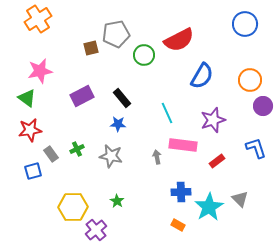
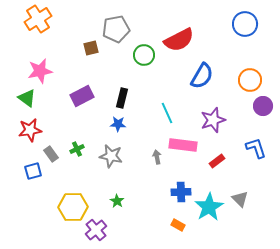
gray pentagon: moved 5 px up
black rectangle: rotated 54 degrees clockwise
